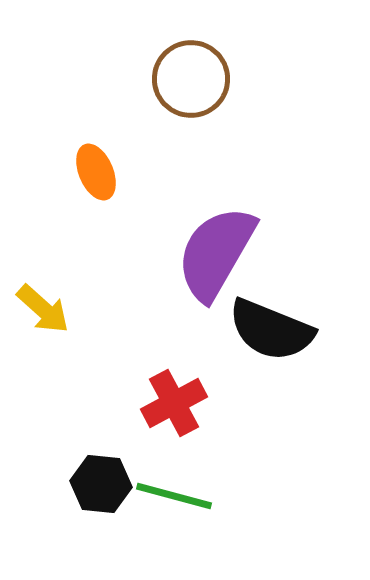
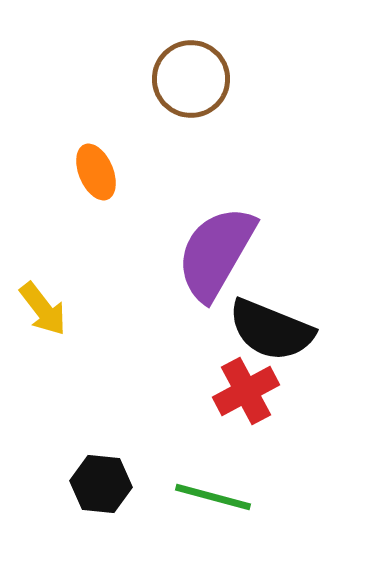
yellow arrow: rotated 10 degrees clockwise
red cross: moved 72 px right, 12 px up
green line: moved 39 px right, 1 px down
